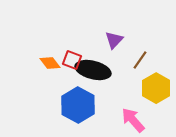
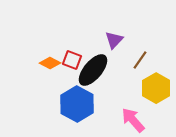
orange diamond: rotated 25 degrees counterclockwise
black ellipse: rotated 64 degrees counterclockwise
blue hexagon: moved 1 px left, 1 px up
